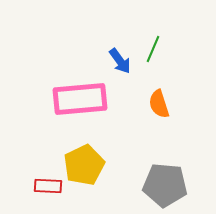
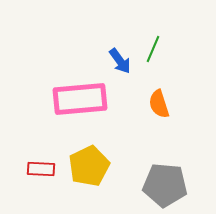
yellow pentagon: moved 5 px right, 1 px down
red rectangle: moved 7 px left, 17 px up
